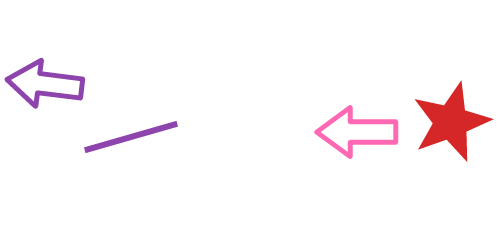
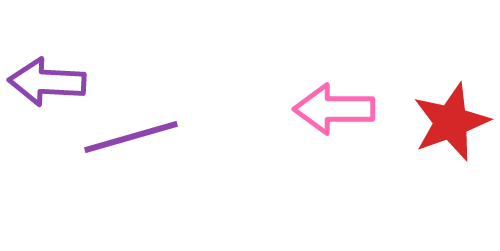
purple arrow: moved 2 px right, 2 px up; rotated 4 degrees counterclockwise
pink arrow: moved 23 px left, 23 px up
